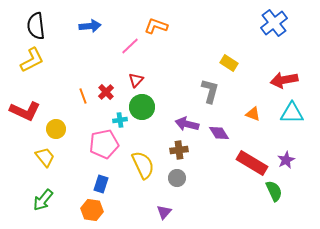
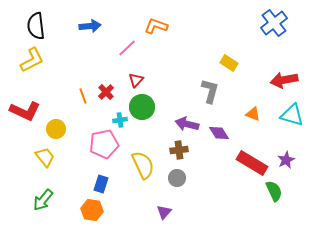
pink line: moved 3 px left, 2 px down
cyan triangle: moved 2 px down; rotated 15 degrees clockwise
